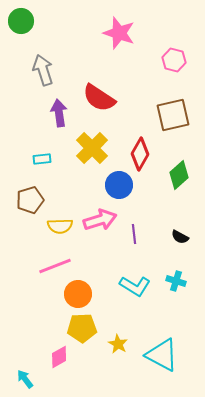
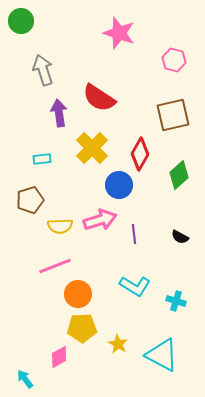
cyan cross: moved 20 px down
